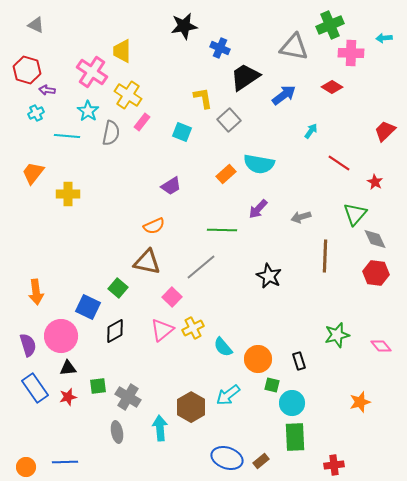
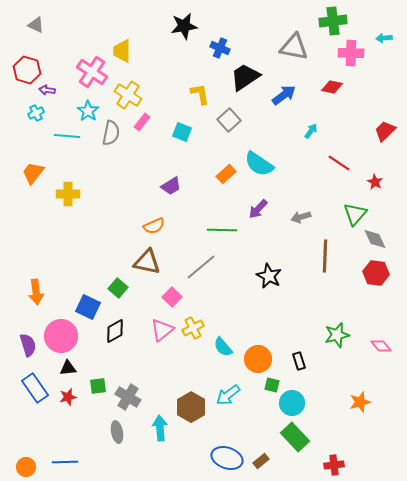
green cross at (330, 25): moved 3 px right, 4 px up; rotated 16 degrees clockwise
red diamond at (332, 87): rotated 20 degrees counterclockwise
yellow L-shape at (203, 98): moved 3 px left, 4 px up
cyan semicircle at (259, 164): rotated 24 degrees clockwise
green rectangle at (295, 437): rotated 40 degrees counterclockwise
